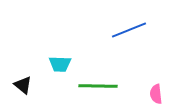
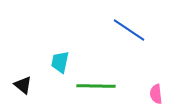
blue line: rotated 56 degrees clockwise
cyan trapezoid: moved 2 px up; rotated 100 degrees clockwise
green line: moved 2 px left
